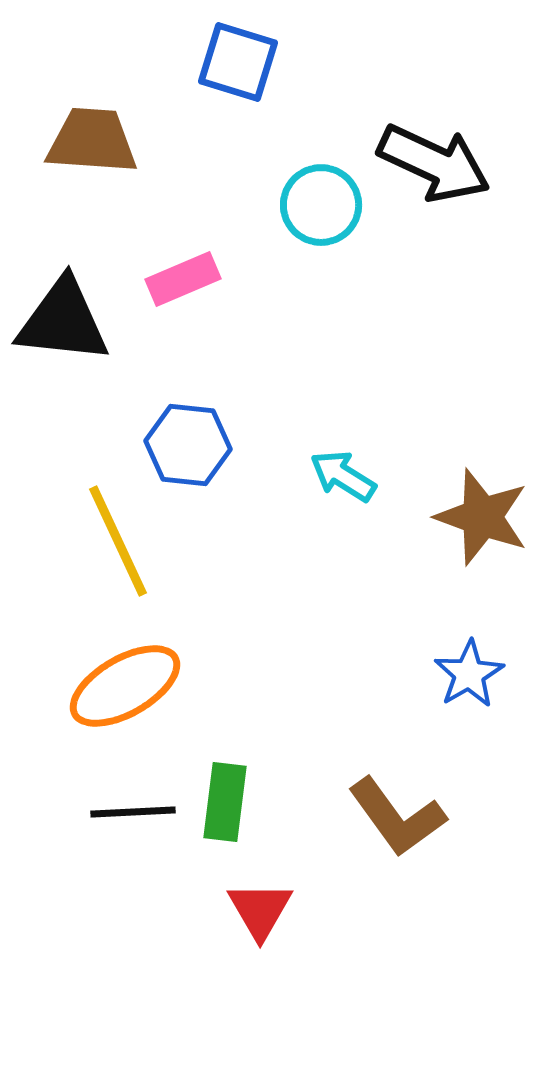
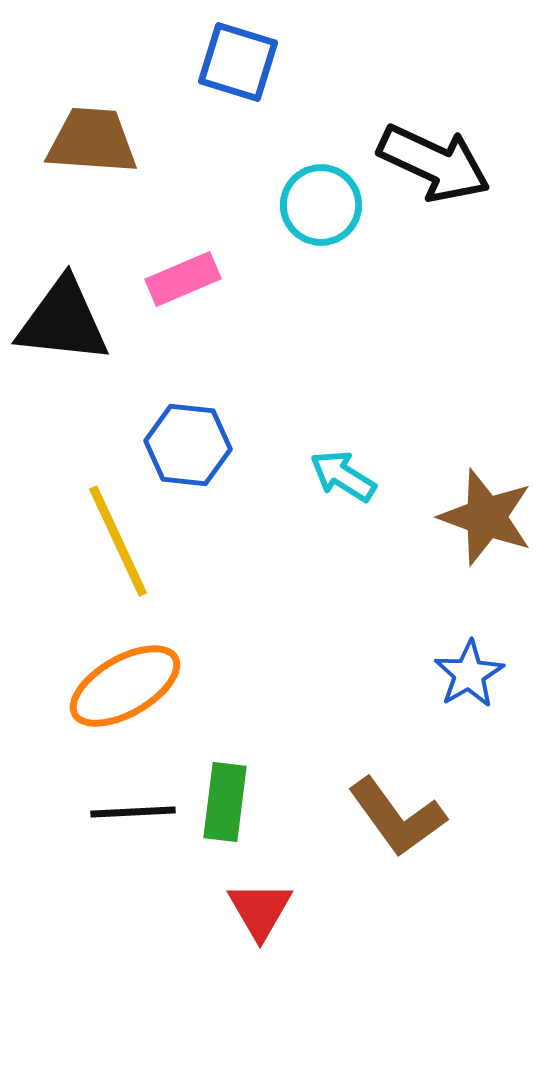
brown star: moved 4 px right
